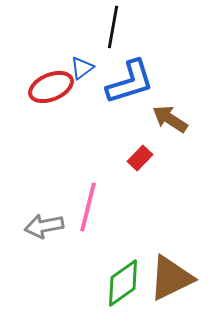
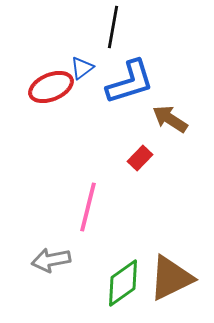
gray arrow: moved 7 px right, 34 px down
